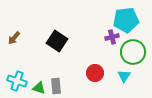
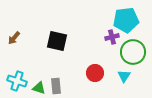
black square: rotated 20 degrees counterclockwise
